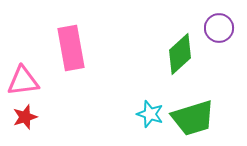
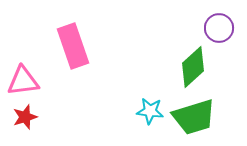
pink rectangle: moved 2 px right, 2 px up; rotated 9 degrees counterclockwise
green diamond: moved 13 px right, 13 px down
cyan star: moved 3 px up; rotated 12 degrees counterclockwise
green trapezoid: moved 1 px right, 1 px up
